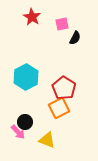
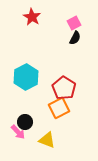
pink square: moved 12 px right, 1 px up; rotated 16 degrees counterclockwise
